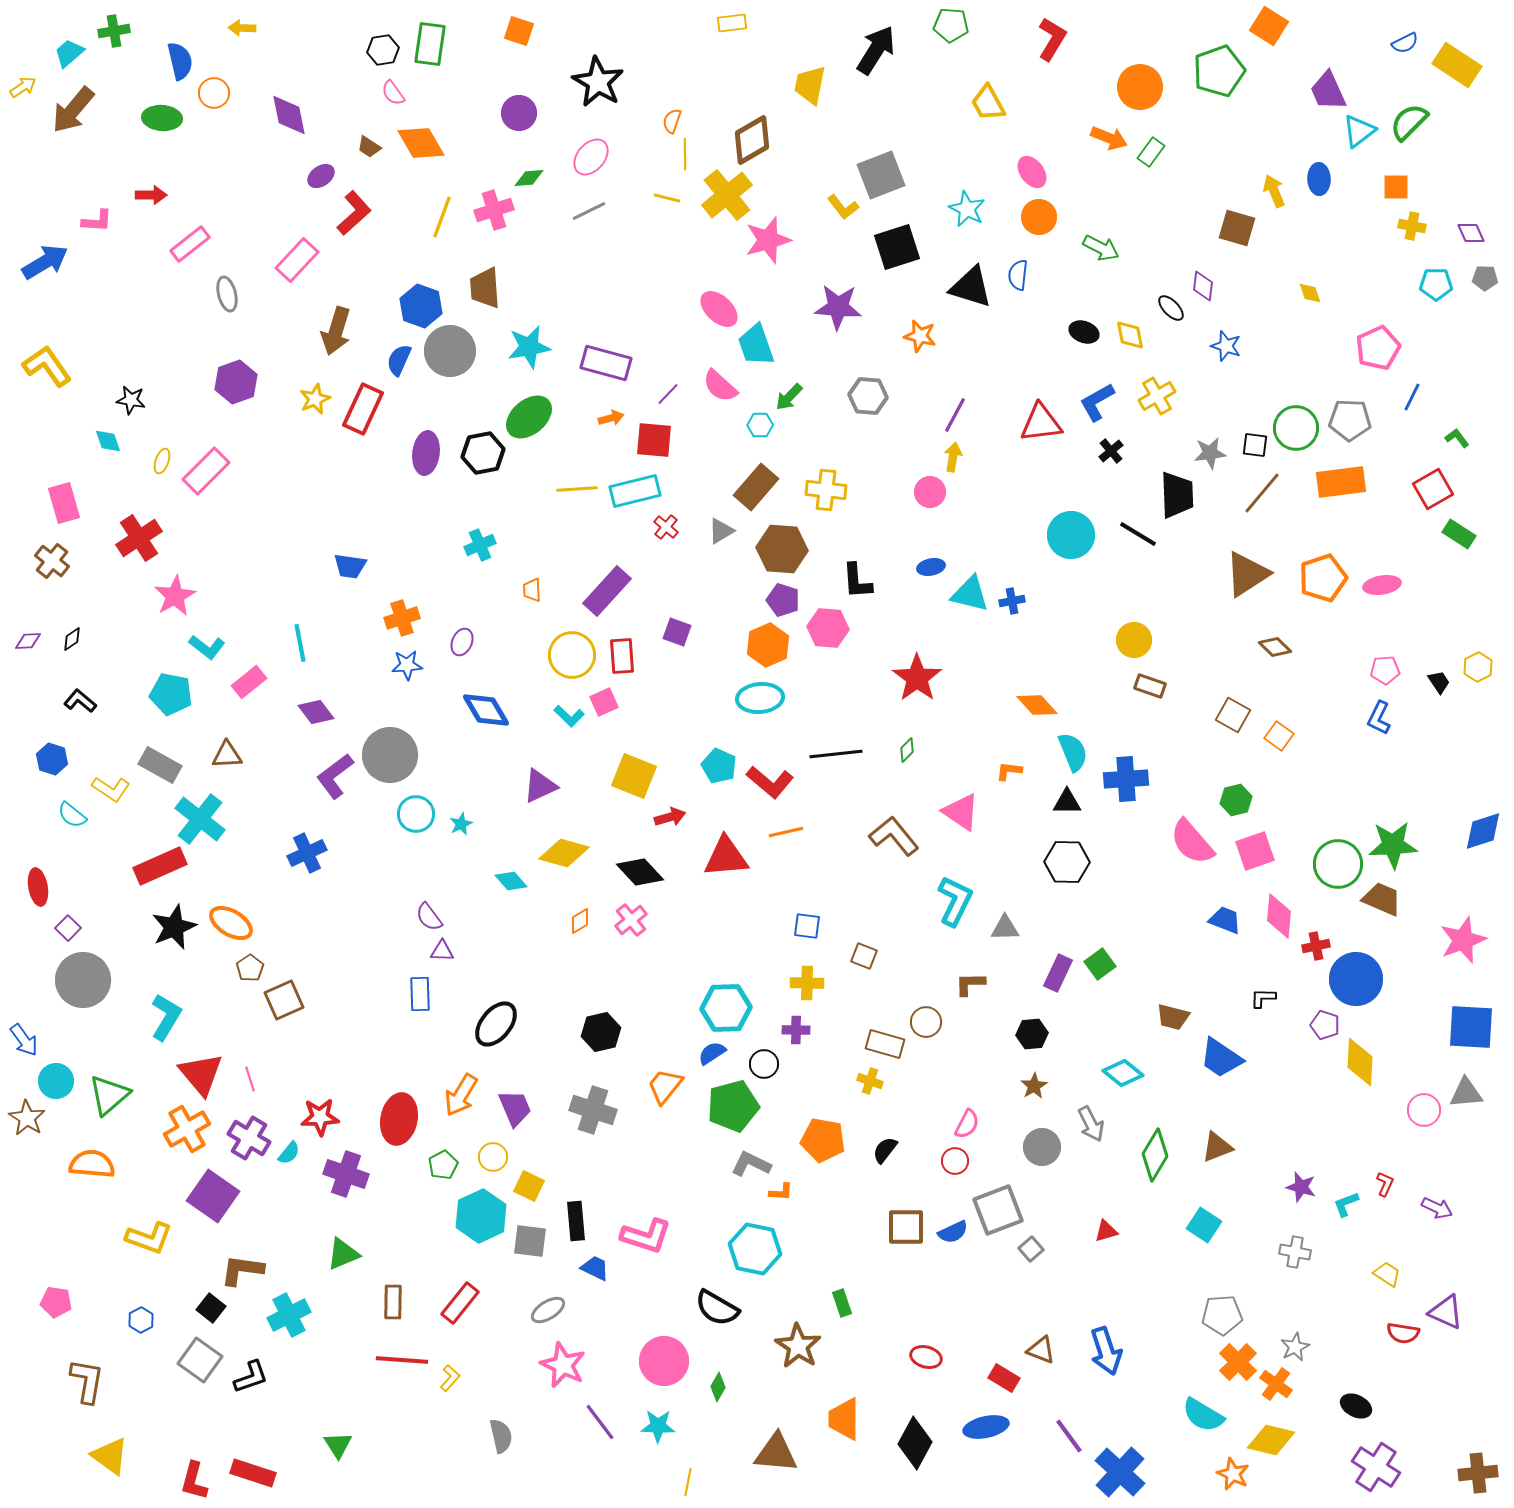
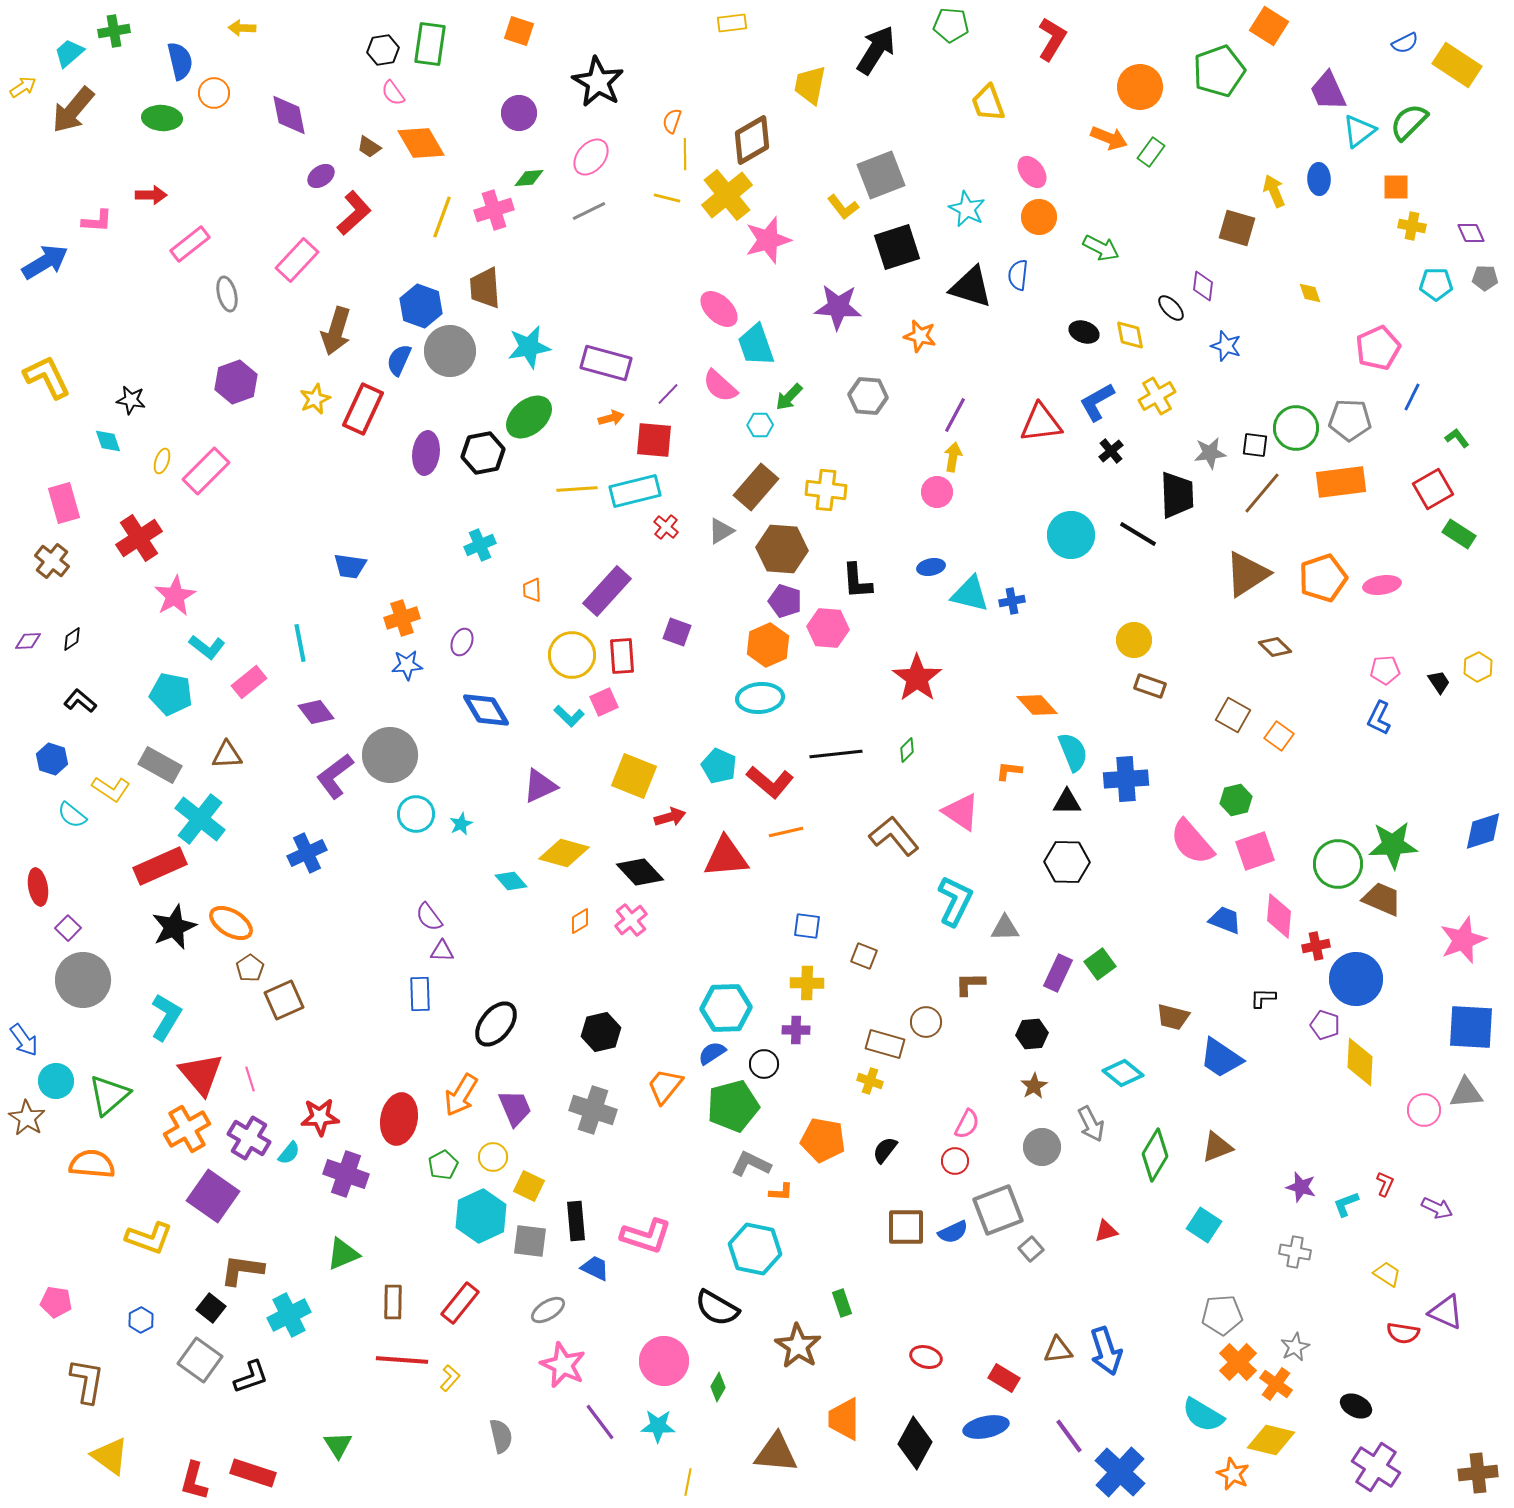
yellow trapezoid at (988, 103): rotated 9 degrees clockwise
yellow L-shape at (47, 366): moved 11 px down; rotated 9 degrees clockwise
pink circle at (930, 492): moved 7 px right
purple pentagon at (783, 600): moved 2 px right, 1 px down
brown triangle at (1041, 1350): moved 17 px right; rotated 28 degrees counterclockwise
